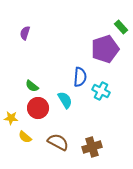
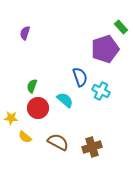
blue semicircle: rotated 24 degrees counterclockwise
green semicircle: rotated 72 degrees clockwise
cyan semicircle: rotated 18 degrees counterclockwise
